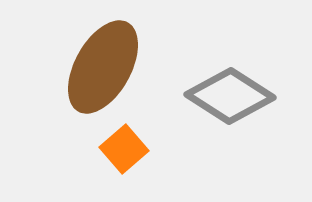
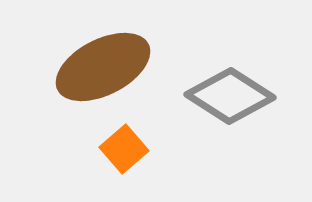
brown ellipse: rotated 34 degrees clockwise
